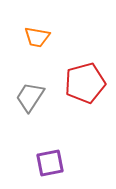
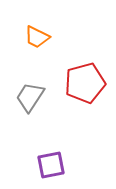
orange trapezoid: rotated 16 degrees clockwise
purple square: moved 1 px right, 2 px down
